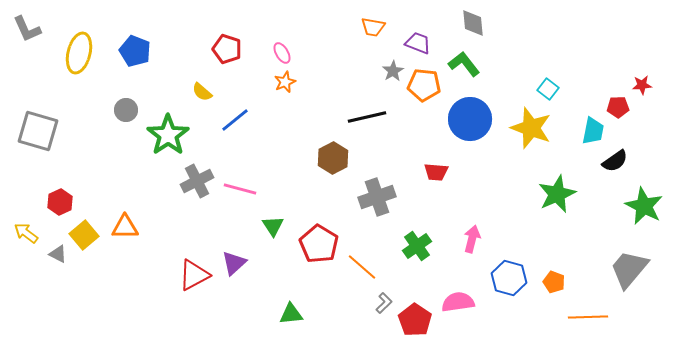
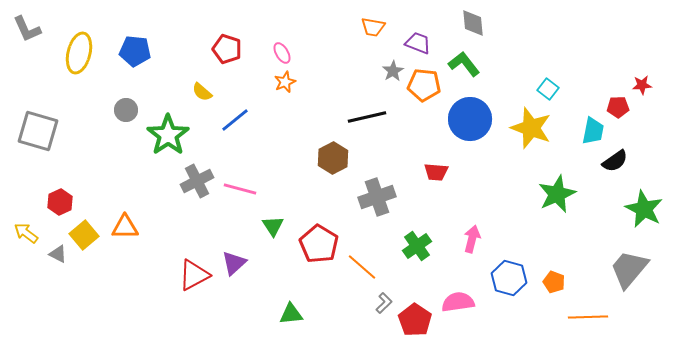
blue pentagon at (135, 51): rotated 16 degrees counterclockwise
green star at (644, 206): moved 3 px down
